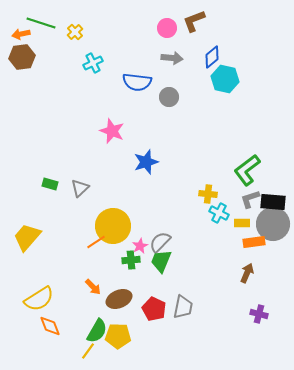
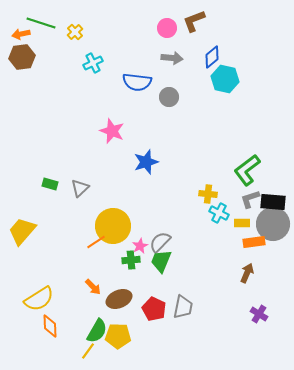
yellow trapezoid at (27, 237): moved 5 px left, 6 px up
purple cross at (259, 314): rotated 18 degrees clockwise
orange diamond at (50, 326): rotated 20 degrees clockwise
